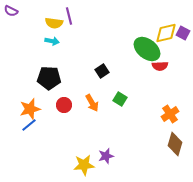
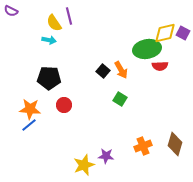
yellow semicircle: rotated 48 degrees clockwise
yellow diamond: moved 1 px left
cyan arrow: moved 3 px left, 1 px up
green ellipse: rotated 48 degrees counterclockwise
black square: moved 1 px right; rotated 16 degrees counterclockwise
orange arrow: moved 29 px right, 33 px up
orange star: rotated 20 degrees clockwise
orange cross: moved 27 px left, 32 px down; rotated 12 degrees clockwise
purple star: rotated 21 degrees clockwise
yellow star: rotated 15 degrees counterclockwise
